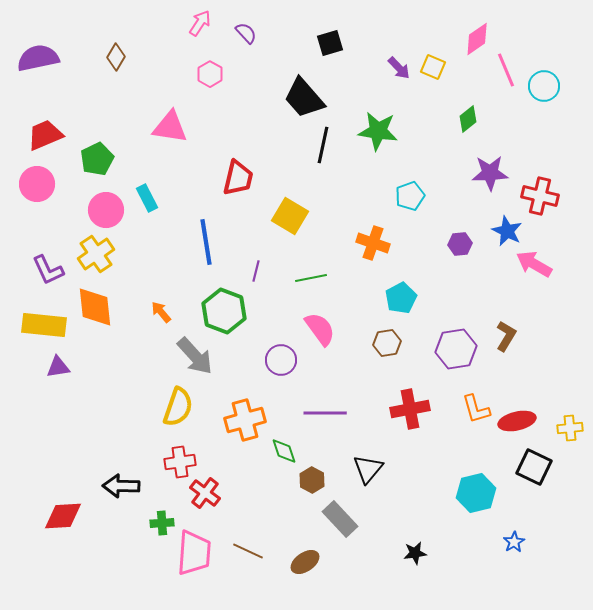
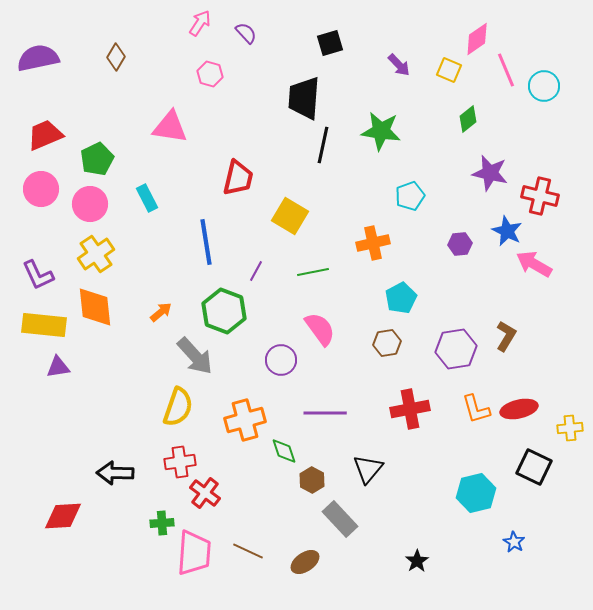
yellow square at (433, 67): moved 16 px right, 3 px down
purple arrow at (399, 68): moved 3 px up
pink hexagon at (210, 74): rotated 15 degrees counterclockwise
black trapezoid at (304, 98): rotated 45 degrees clockwise
green star at (378, 131): moved 3 px right
purple star at (490, 173): rotated 15 degrees clockwise
pink circle at (37, 184): moved 4 px right, 5 px down
pink circle at (106, 210): moved 16 px left, 6 px up
orange cross at (373, 243): rotated 32 degrees counterclockwise
purple L-shape at (48, 270): moved 10 px left, 5 px down
purple line at (256, 271): rotated 15 degrees clockwise
green line at (311, 278): moved 2 px right, 6 px up
orange arrow at (161, 312): rotated 90 degrees clockwise
red ellipse at (517, 421): moved 2 px right, 12 px up
black arrow at (121, 486): moved 6 px left, 13 px up
blue star at (514, 542): rotated 10 degrees counterclockwise
black star at (415, 553): moved 2 px right, 8 px down; rotated 25 degrees counterclockwise
